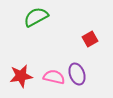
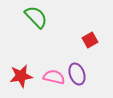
green semicircle: rotated 75 degrees clockwise
red square: moved 1 px down
